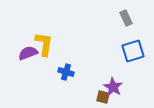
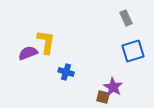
yellow L-shape: moved 2 px right, 2 px up
